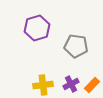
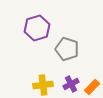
gray pentagon: moved 9 px left, 3 px down; rotated 10 degrees clockwise
orange rectangle: moved 2 px down
